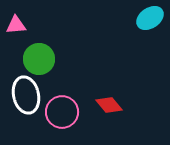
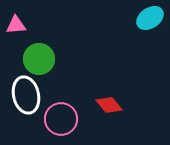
pink circle: moved 1 px left, 7 px down
